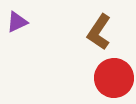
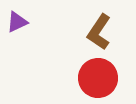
red circle: moved 16 px left
